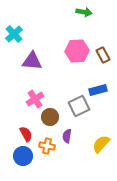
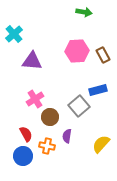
gray square: rotated 15 degrees counterclockwise
